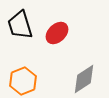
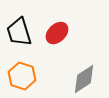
black trapezoid: moved 1 px left, 7 px down
orange hexagon: moved 1 px left, 5 px up; rotated 20 degrees counterclockwise
